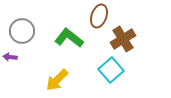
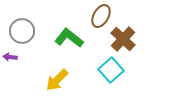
brown ellipse: moved 2 px right; rotated 10 degrees clockwise
brown cross: rotated 15 degrees counterclockwise
